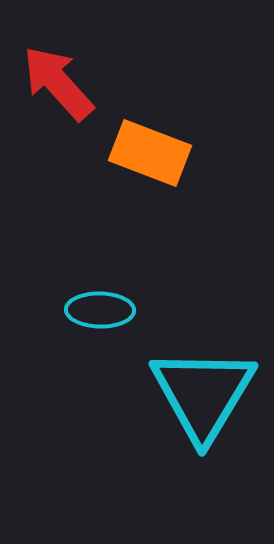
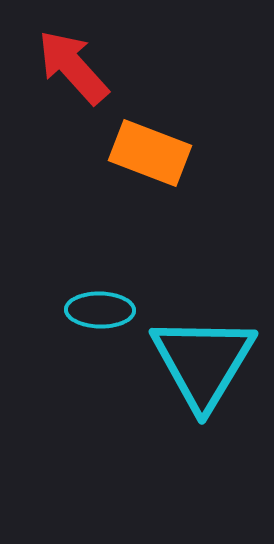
red arrow: moved 15 px right, 16 px up
cyan triangle: moved 32 px up
